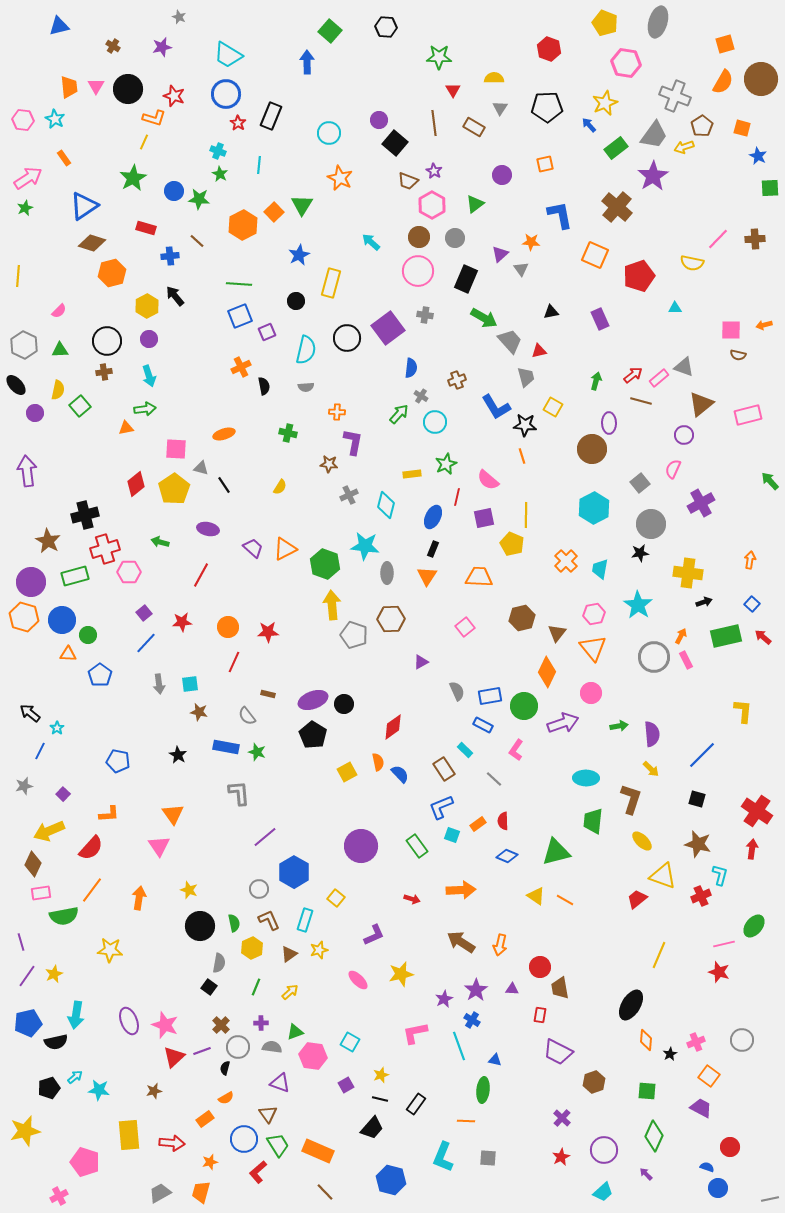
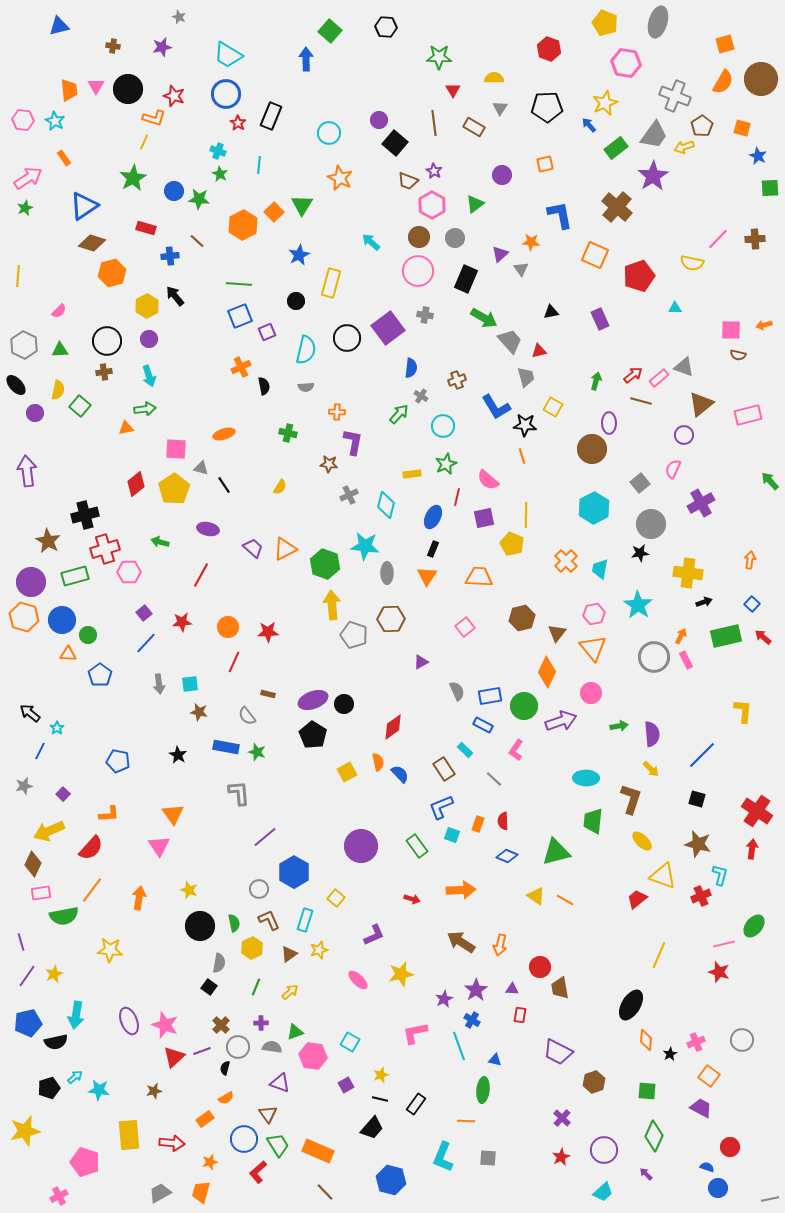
brown cross at (113, 46): rotated 24 degrees counterclockwise
blue arrow at (307, 62): moved 1 px left, 3 px up
orange trapezoid at (69, 87): moved 3 px down
cyan star at (55, 119): moved 2 px down
green square at (80, 406): rotated 10 degrees counterclockwise
cyan circle at (435, 422): moved 8 px right, 4 px down
purple arrow at (563, 723): moved 2 px left, 2 px up
orange rectangle at (478, 824): rotated 35 degrees counterclockwise
red rectangle at (540, 1015): moved 20 px left
